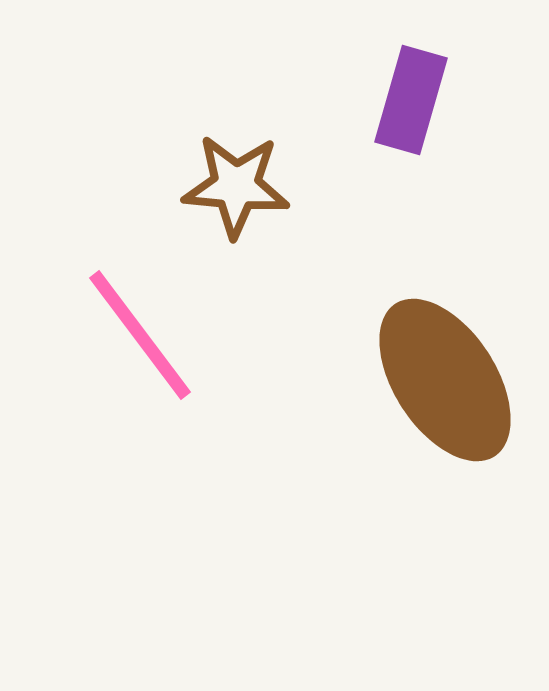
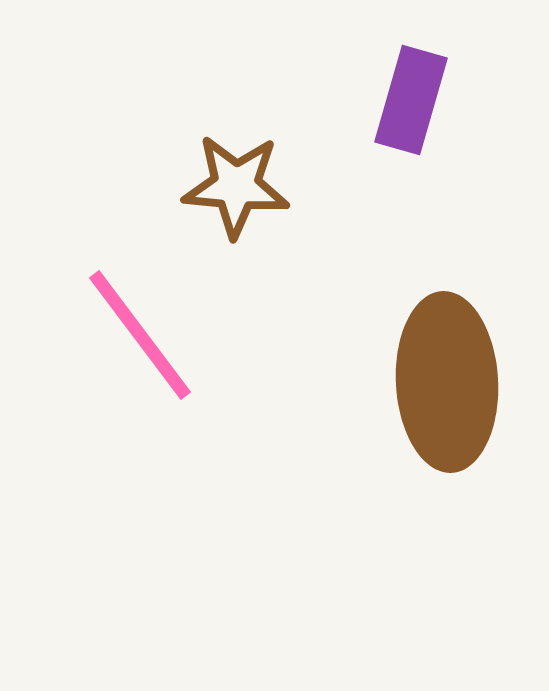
brown ellipse: moved 2 px right, 2 px down; rotated 30 degrees clockwise
